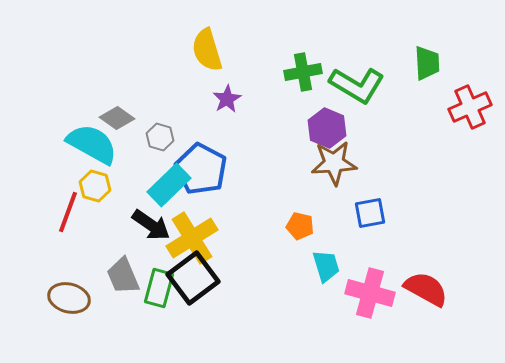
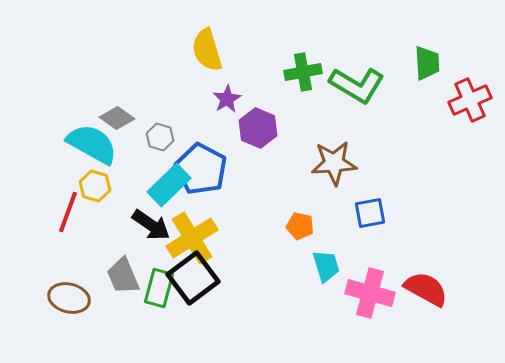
red cross: moved 7 px up
purple hexagon: moved 69 px left
